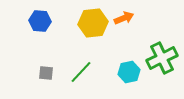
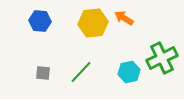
orange arrow: rotated 126 degrees counterclockwise
gray square: moved 3 px left
